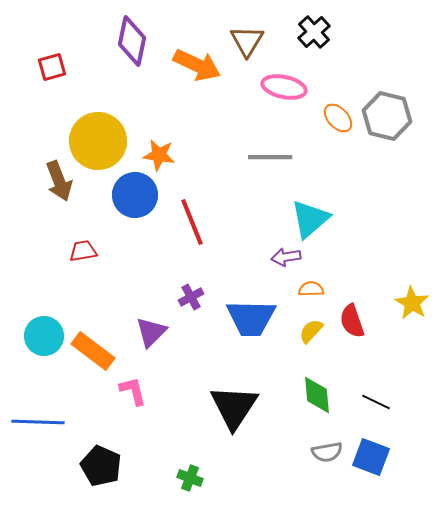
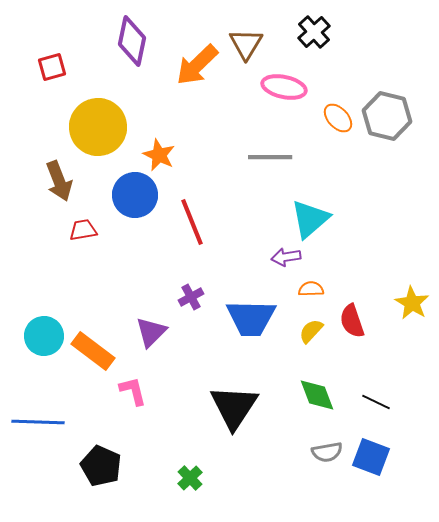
brown triangle: moved 1 px left, 3 px down
orange arrow: rotated 111 degrees clockwise
yellow circle: moved 14 px up
orange star: rotated 16 degrees clockwise
red trapezoid: moved 21 px up
green diamond: rotated 15 degrees counterclockwise
green cross: rotated 25 degrees clockwise
